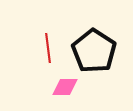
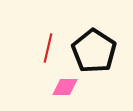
red line: rotated 20 degrees clockwise
